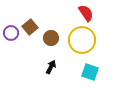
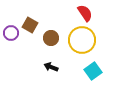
red semicircle: moved 1 px left
brown square: moved 2 px up; rotated 21 degrees counterclockwise
black arrow: rotated 96 degrees counterclockwise
cyan square: moved 3 px right, 1 px up; rotated 36 degrees clockwise
